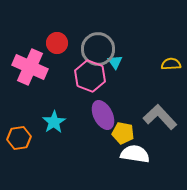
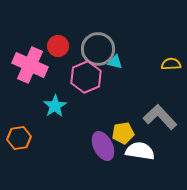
red circle: moved 1 px right, 3 px down
cyan triangle: rotated 42 degrees counterclockwise
pink cross: moved 2 px up
pink hexagon: moved 4 px left, 1 px down; rotated 16 degrees clockwise
purple ellipse: moved 31 px down
cyan star: moved 1 px right, 16 px up
yellow pentagon: rotated 20 degrees counterclockwise
white semicircle: moved 5 px right, 3 px up
